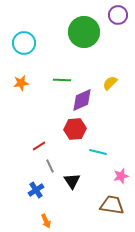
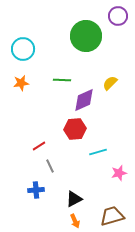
purple circle: moved 1 px down
green circle: moved 2 px right, 4 px down
cyan circle: moved 1 px left, 6 px down
purple diamond: moved 2 px right
cyan line: rotated 30 degrees counterclockwise
pink star: moved 2 px left, 3 px up
black triangle: moved 2 px right, 18 px down; rotated 36 degrees clockwise
blue cross: rotated 28 degrees clockwise
brown trapezoid: moved 11 px down; rotated 25 degrees counterclockwise
orange arrow: moved 29 px right
